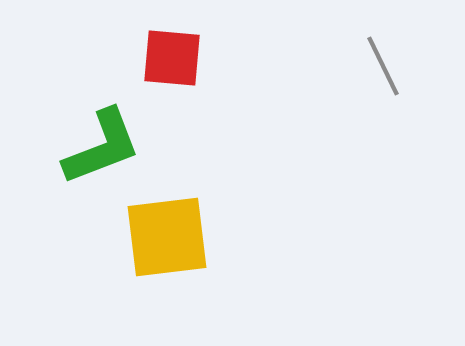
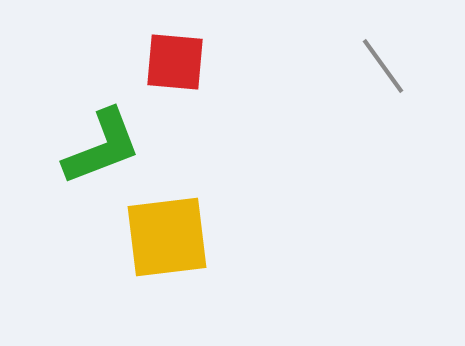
red square: moved 3 px right, 4 px down
gray line: rotated 10 degrees counterclockwise
